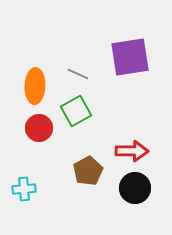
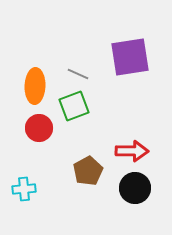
green square: moved 2 px left, 5 px up; rotated 8 degrees clockwise
